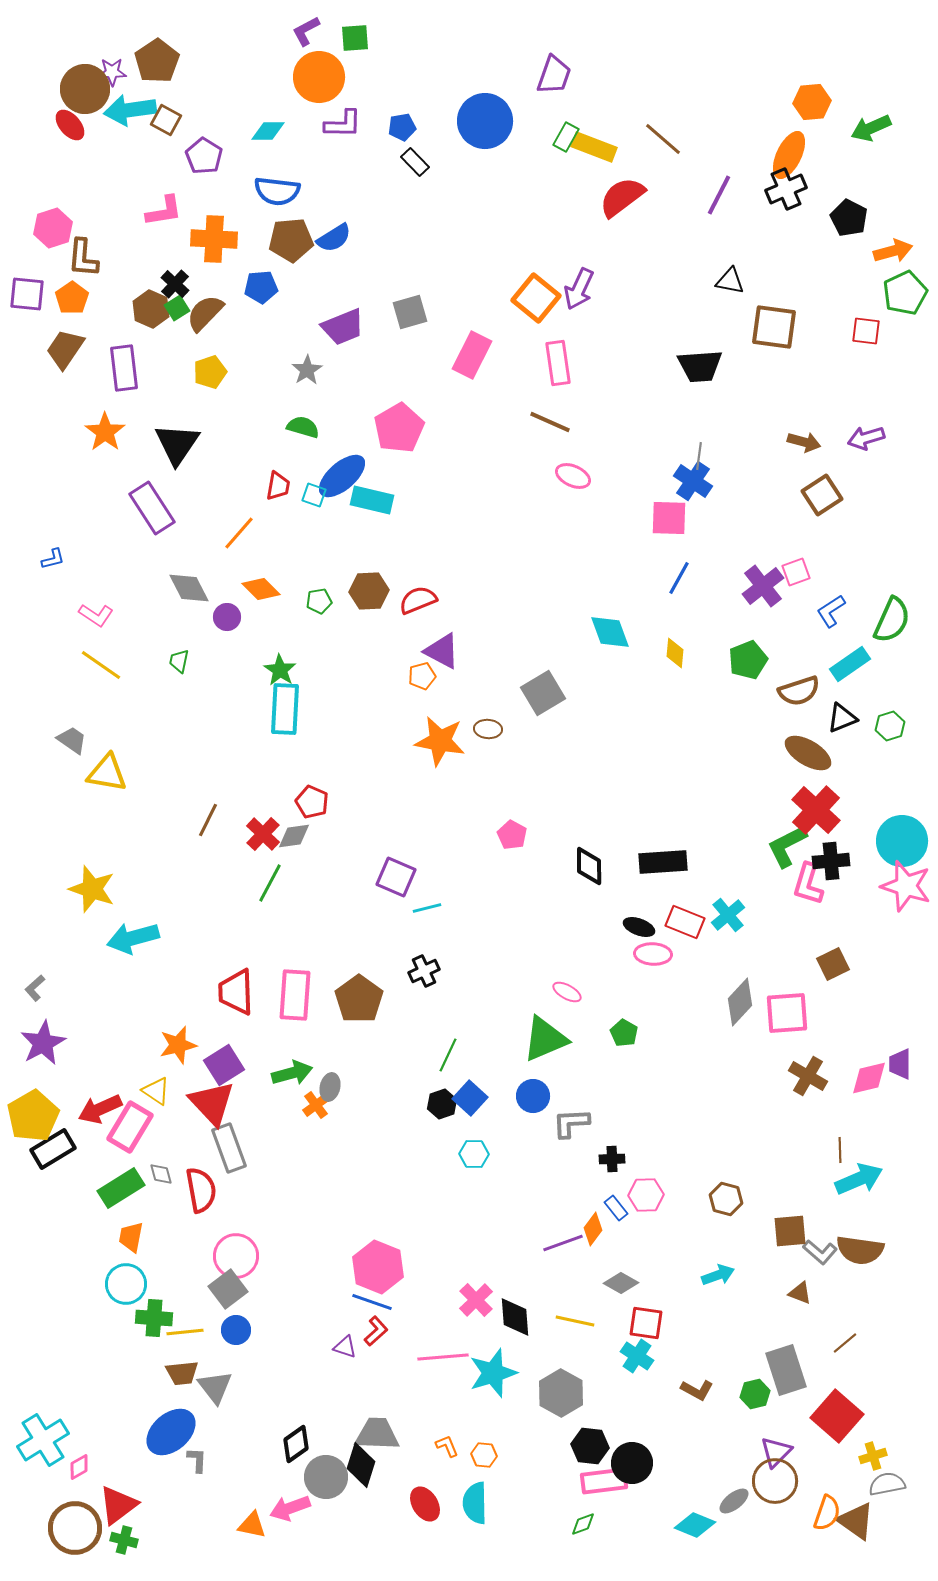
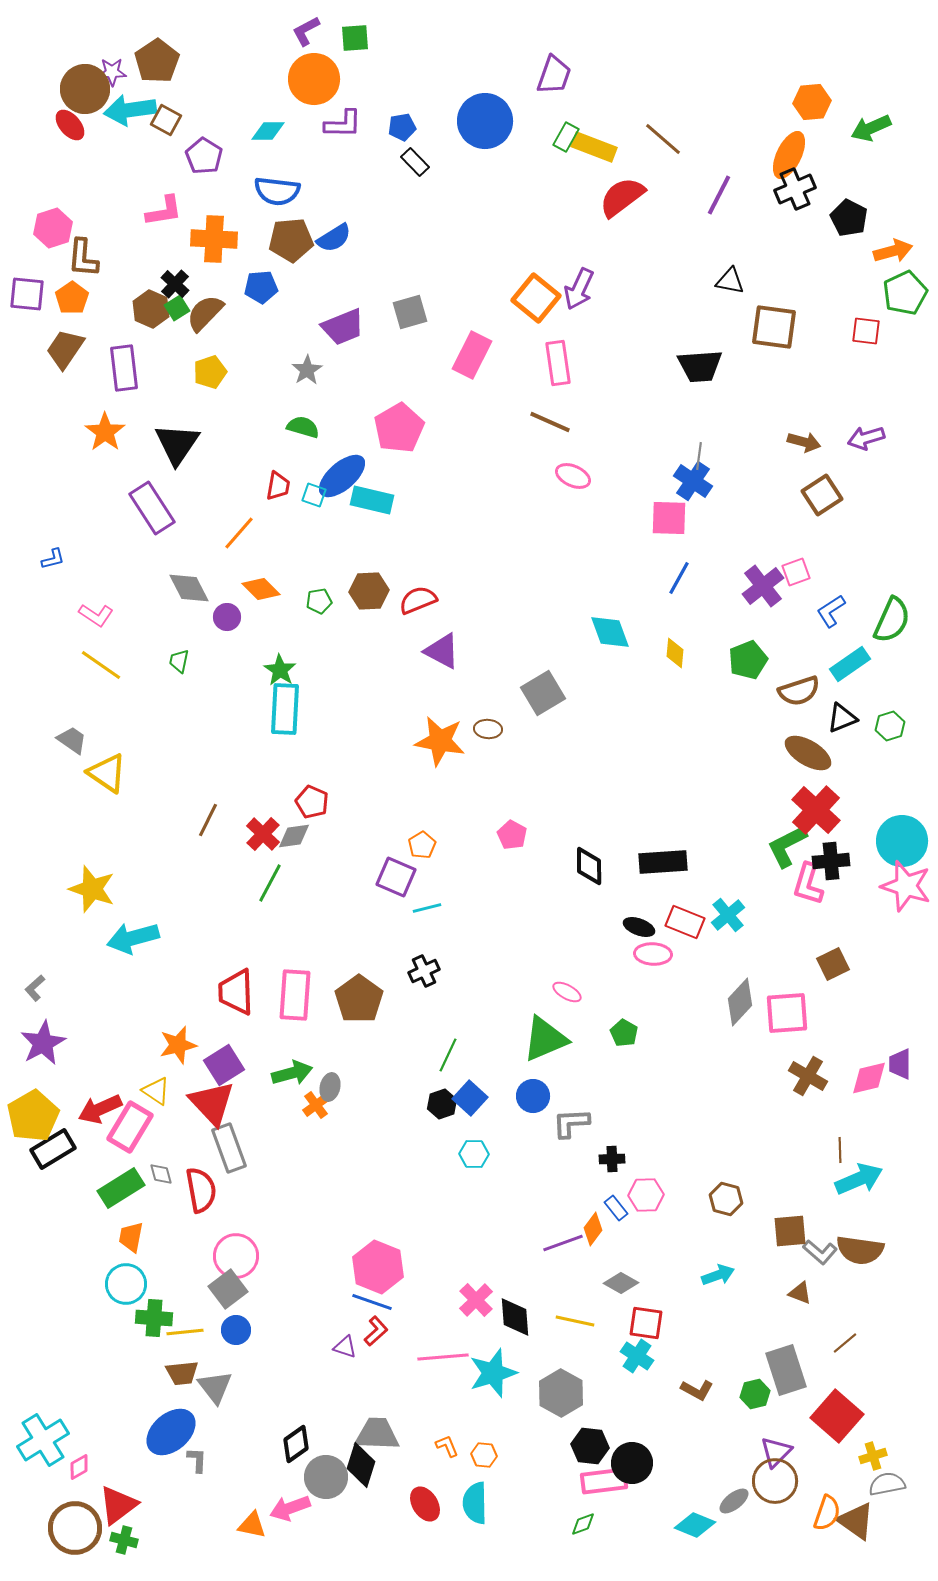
orange circle at (319, 77): moved 5 px left, 2 px down
black cross at (786, 189): moved 9 px right
orange pentagon at (422, 676): moved 169 px down; rotated 16 degrees counterclockwise
yellow triangle at (107, 773): rotated 24 degrees clockwise
